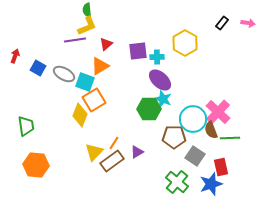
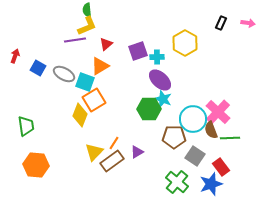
black rectangle: moved 1 px left; rotated 16 degrees counterclockwise
purple square: rotated 12 degrees counterclockwise
red rectangle: rotated 24 degrees counterclockwise
